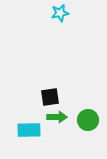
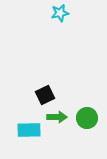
black square: moved 5 px left, 2 px up; rotated 18 degrees counterclockwise
green circle: moved 1 px left, 2 px up
